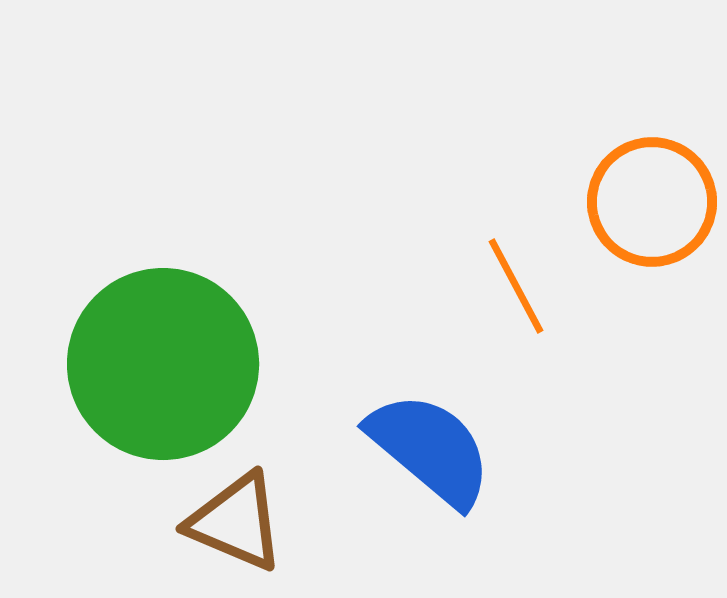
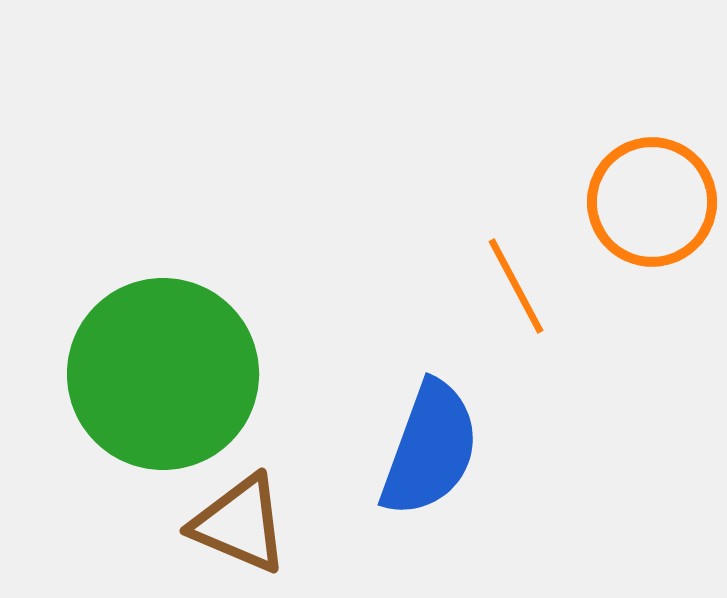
green circle: moved 10 px down
blue semicircle: rotated 70 degrees clockwise
brown triangle: moved 4 px right, 2 px down
